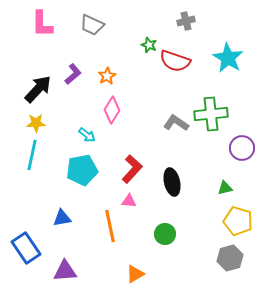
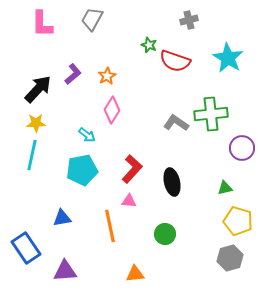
gray cross: moved 3 px right, 1 px up
gray trapezoid: moved 6 px up; rotated 95 degrees clockwise
orange triangle: rotated 24 degrees clockwise
